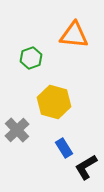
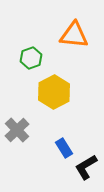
yellow hexagon: moved 10 px up; rotated 16 degrees clockwise
